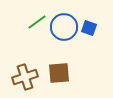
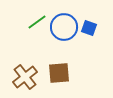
brown cross: rotated 20 degrees counterclockwise
